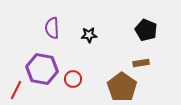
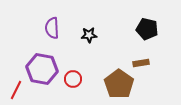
black pentagon: moved 1 px right, 1 px up; rotated 10 degrees counterclockwise
brown pentagon: moved 3 px left, 3 px up
